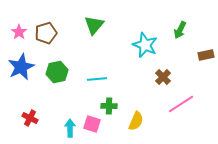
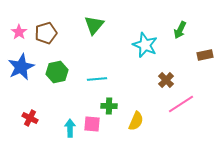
brown rectangle: moved 1 px left
brown cross: moved 3 px right, 3 px down
pink square: rotated 12 degrees counterclockwise
